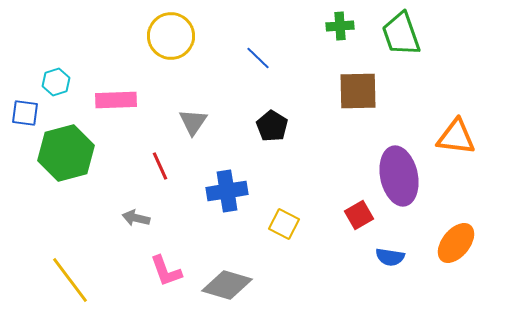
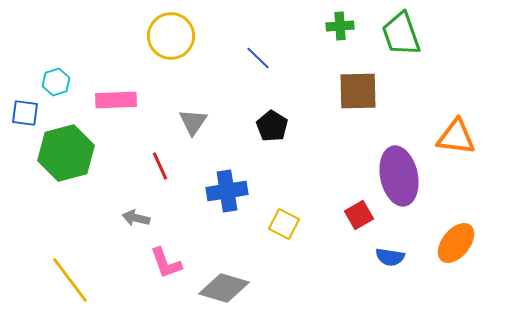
pink L-shape: moved 8 px up
gray diamond: moved 3 px left, 3 px down
